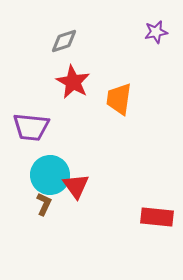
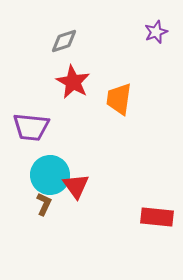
purple star: rotated 10 degrees counterclockwise
